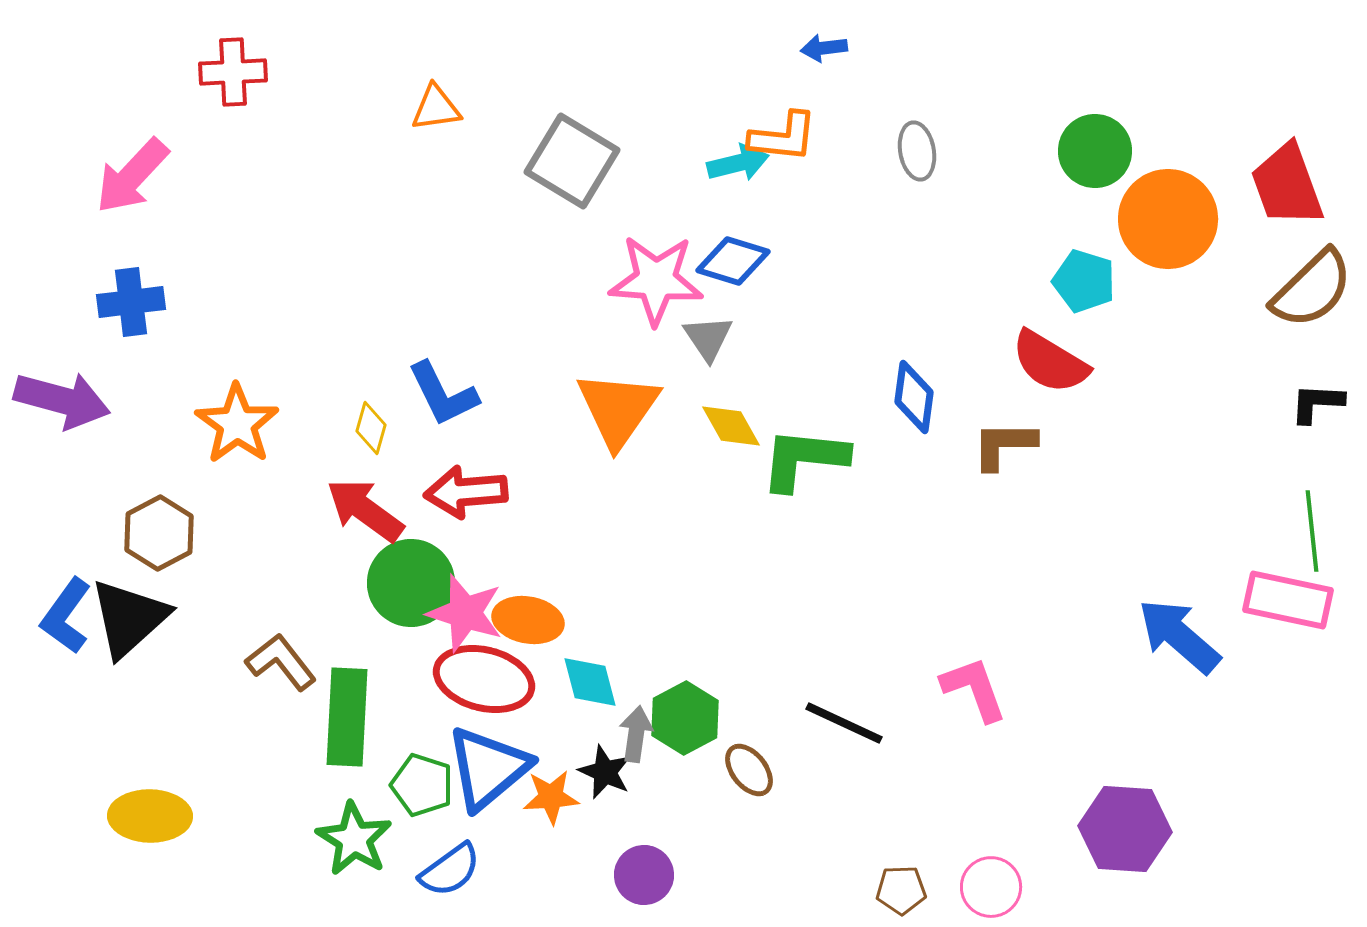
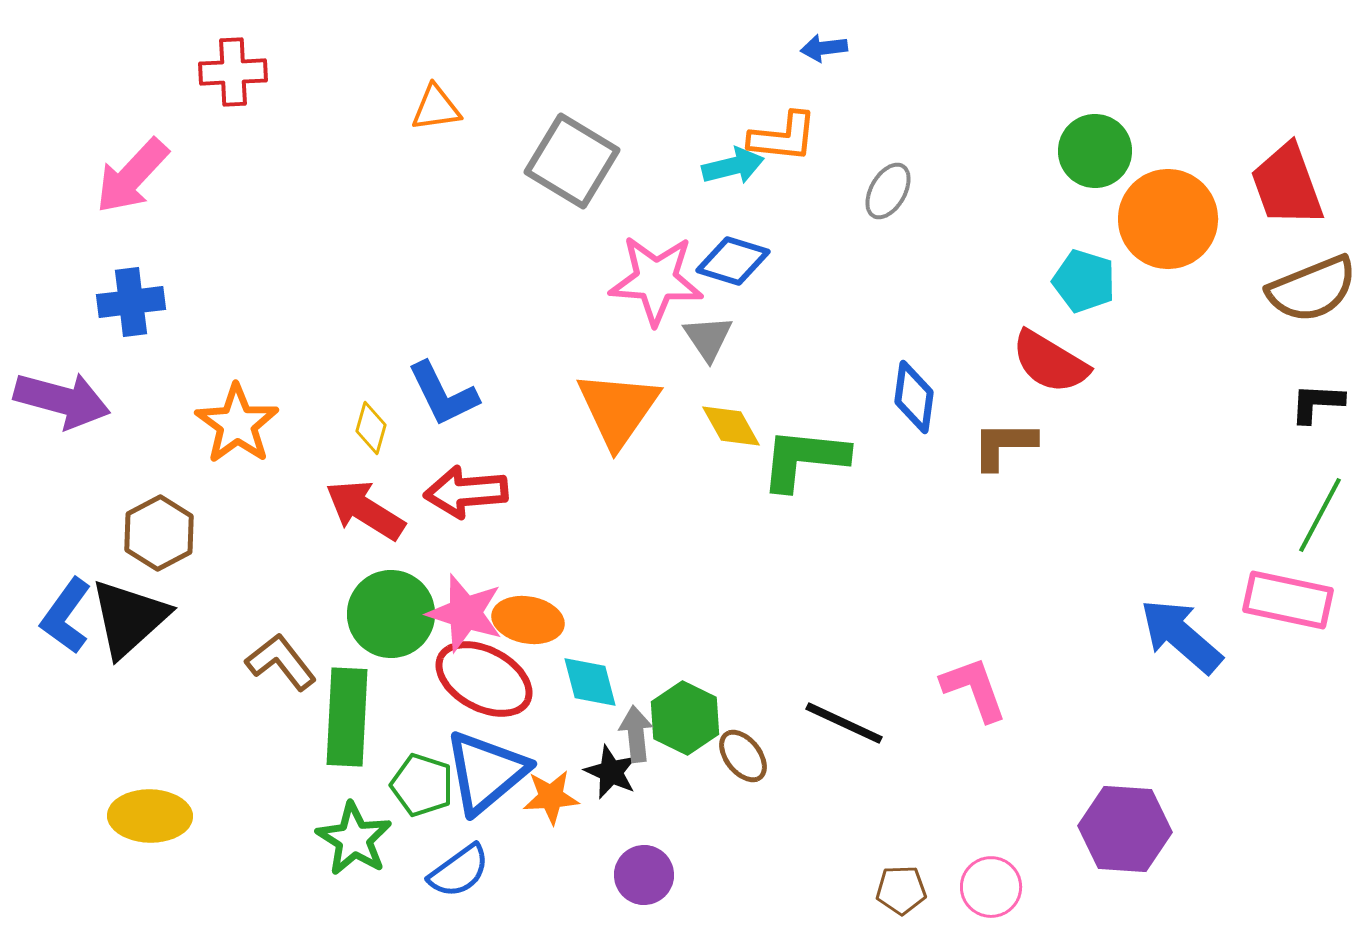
gray ellipse at (917, 151): moved 29 px left, 40 px down; rotated 40 degrees clockwise
cyan arrow at (738, 163): moved 5 px left, 3 px down
brown semicircle at (1312, 289): rotated 22 degrees clockwise
red arrow at (365, 510): rotated 4 degrees counterclockwise
green line at (1312, 531): moved 8 px right, 16 px up; rotated 34 degrees clockwise
green circle at (411, 583): moved 20 px left, 31 px down
blue arrow at (1179, 636): moved 2 px right
red ellipse at (484, 679): rotated 14 degrees clockwise
green hexagon at (685, 718): rotated 6 degrees counterclockwise
gray arrow at (636, 734): rotated 14 degrees counterclockwise
blue triangle at (488, 768): moved 2 px left, 4 px down
brown ellipse at (749, 770): moved 6 px left, 14 px up
black star at (605, 772): moved 6 px right
blue semicircle at (450, 870): moved 9 px right, 1 px down
